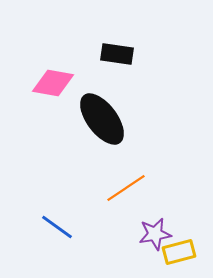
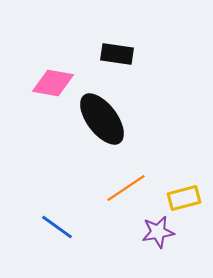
purple star: moved 3 px right, 2 px up
yellow rectangle: moved 5 px right, 54 px up
